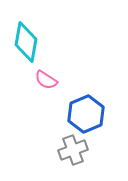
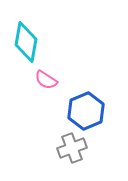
blue hexagon: moved 3 px up
gray cross: moved 1 px left, 2 px up
